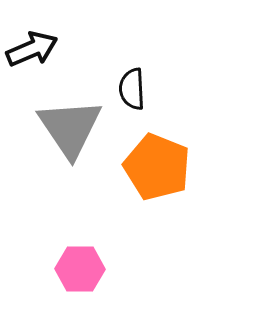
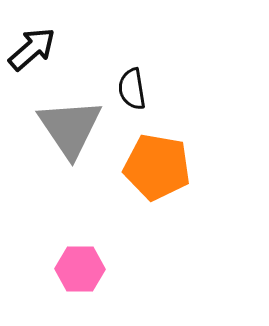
black arrow: rotated 18 degrees counterclockwise
black semicircle: rotated 6 degrees counterclockwise
orange pentagon: rotated 12 degrees counterclockwise
